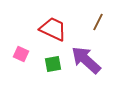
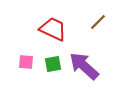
brown line: rotated 18 degrees clockwise
pink square: moved 5 px right, 8 px down; rotated 21 degrees counterclockwise
purple arrow: moved 2 px left, 6 px down
